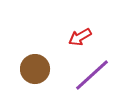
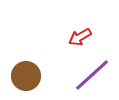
brown circle: moved 9 px left, 7 px down
